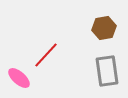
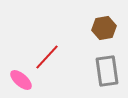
red line: moved 1 px right, 2 px down
pink ellipse: moved 2 px right, 2 px down
